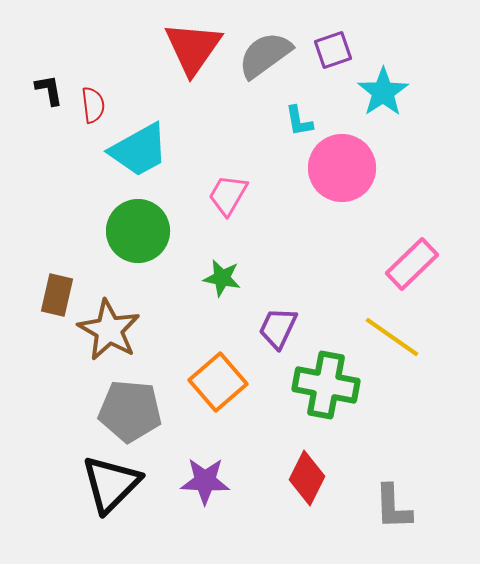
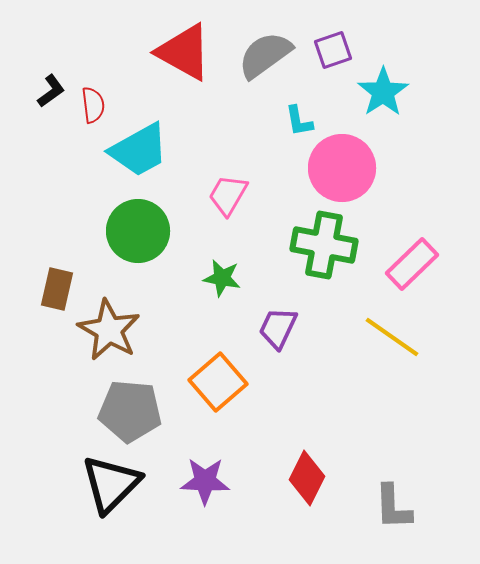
red triangle: moved 9 px left, 4 px down; rotated 36 degrees counterclockwise
black L-shape: moved 2 px right, 1 px down; rotated 64 degrees clockwise
brown rectangle: moved 6 px up
green cross: moved 2 px left, 140 px up
